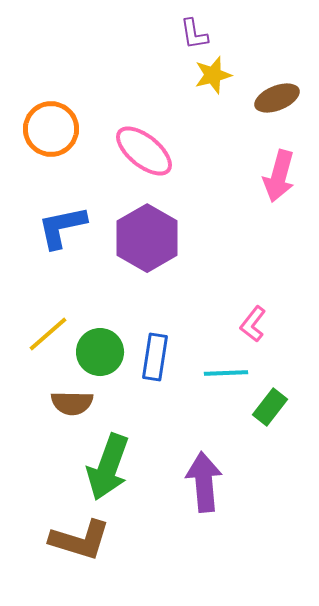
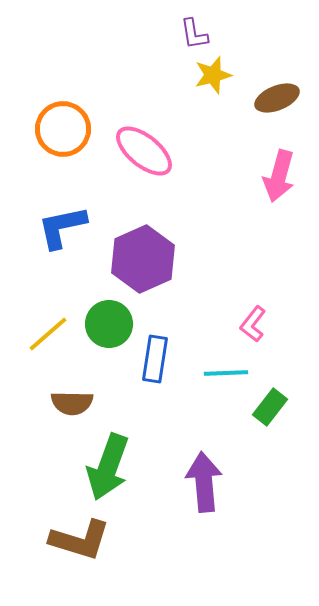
orange circle: moved 12 px right
purple hexagon: moved 4 px left, 21 px down; rotated 6 degrees clockwise
green circle: moved 9 px right, 28 px up
blue rectangle: moved 2 px down
